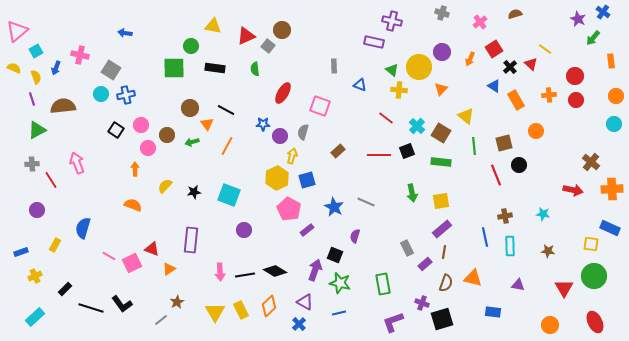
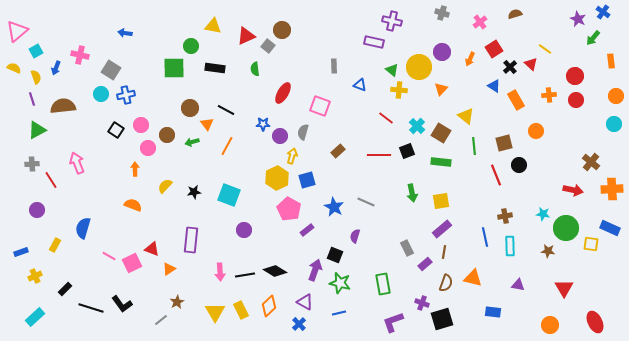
green circle at (594, 276): moved 28 px left, 48 px up
